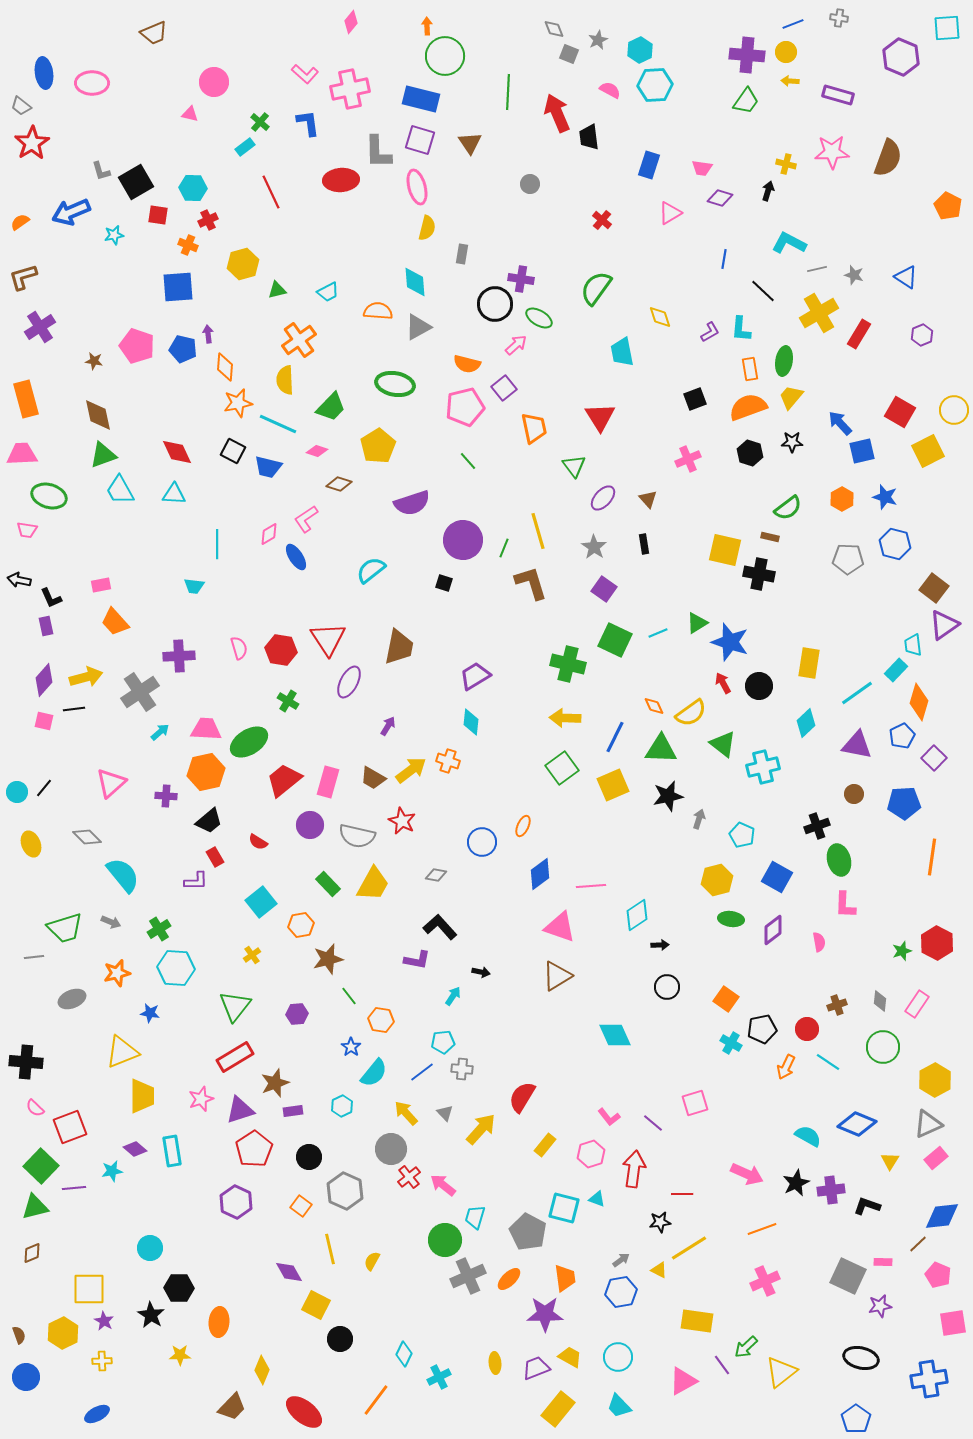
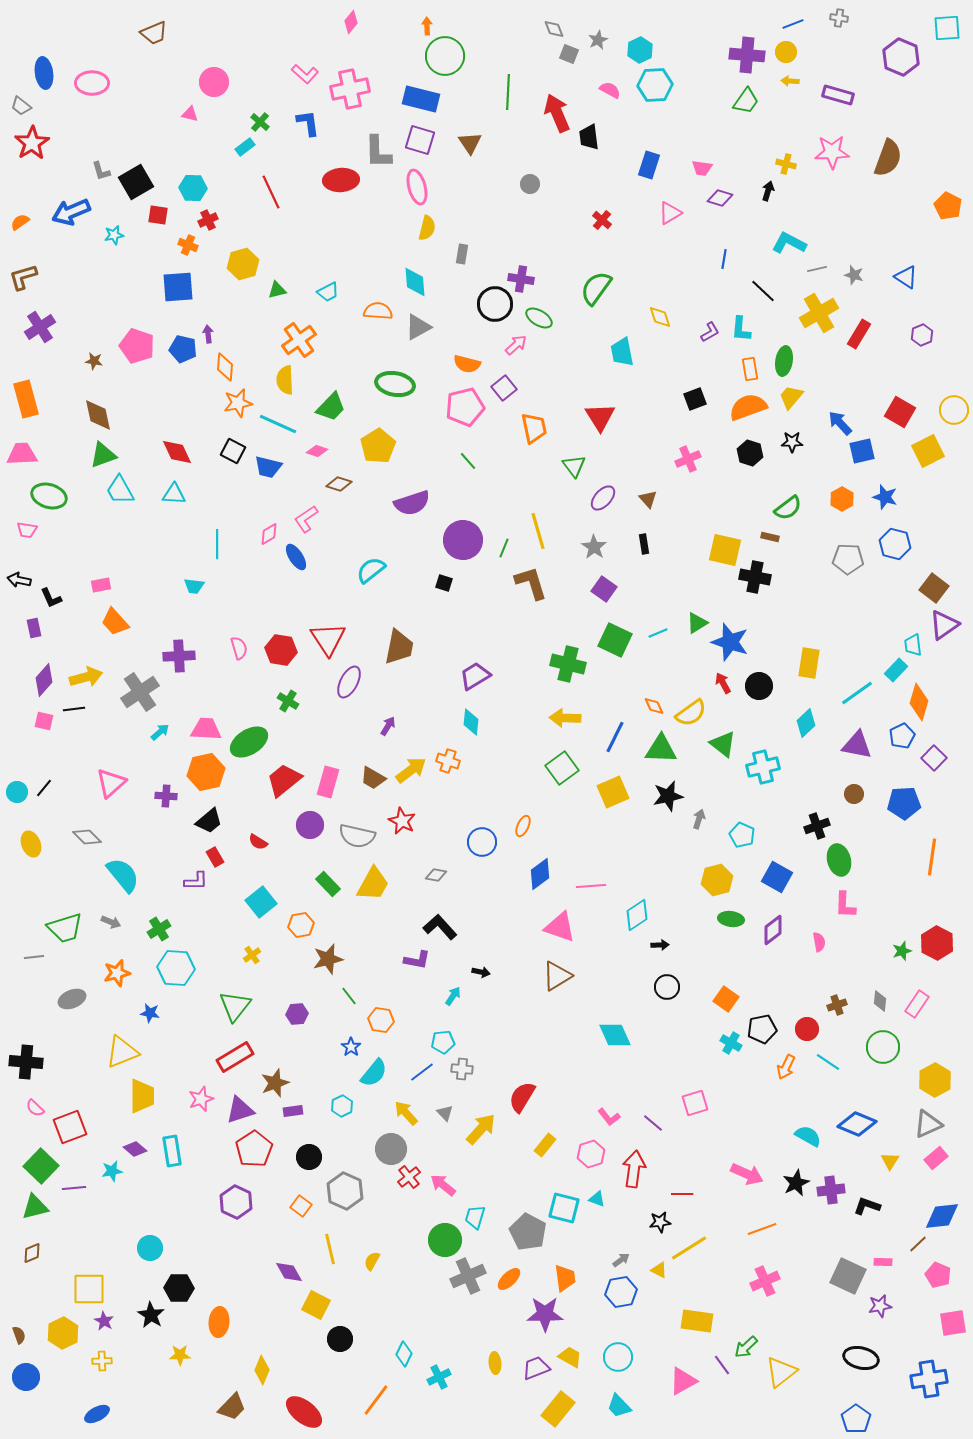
black cross at (759, 574): moved 4 px left, 3 px down
purple rectangle at (46, 626): moved 12 px left, 2 px down
yellow square at (613, 785): moved 7 px down
